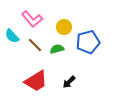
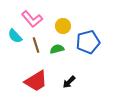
yellow circle: moved 1 px left, 1 px up
cyan semicircle: moved 3 px right
brown line: moved 1 px right; rotated 28 degrees clockwise
